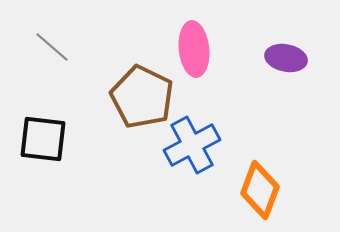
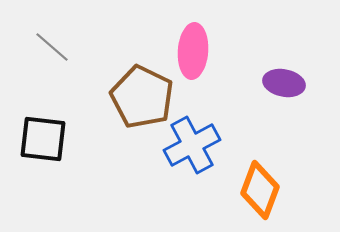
pink ellipse: moved 1 px left, 2 px down; rotated 10 degrees clockwise
purple ellipse: moved 2 px left, 25 px down
